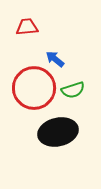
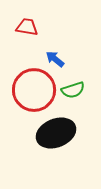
red trapezoid: rotated 15 degrees clockwise
red circle: moved 2 px down
black ellipse: moved 2 px left, 1 px down; rotated 9 degrees counterclockwise
